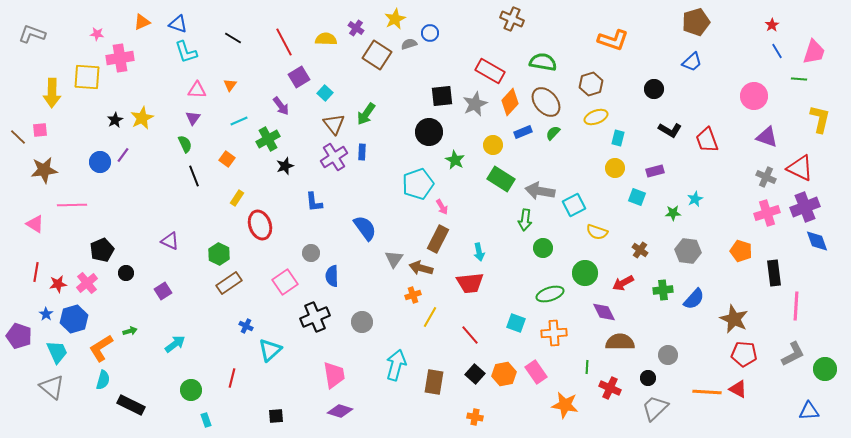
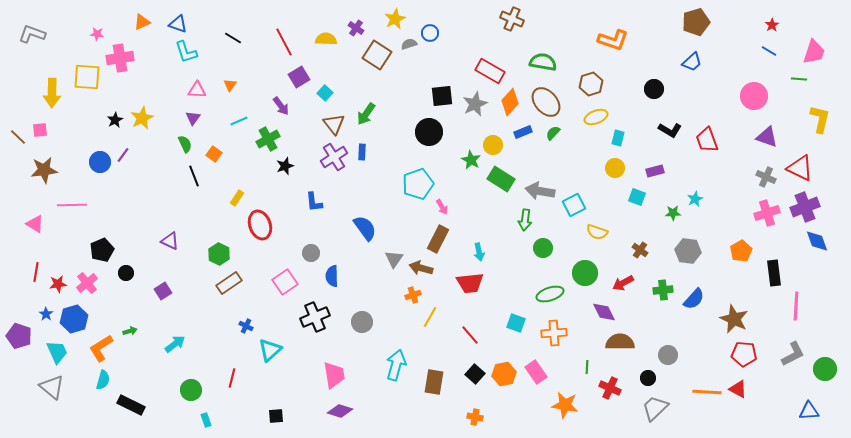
blue line at (777, 51): moved 8 px left; rotated 28 degrees counterclockwise
orange square at (227, 159): moved 13 px left, 5 px up
green star at (455, 160): moved 16 px right
orange pentagon at (741, 251): rotated 25 degrees clockwise
